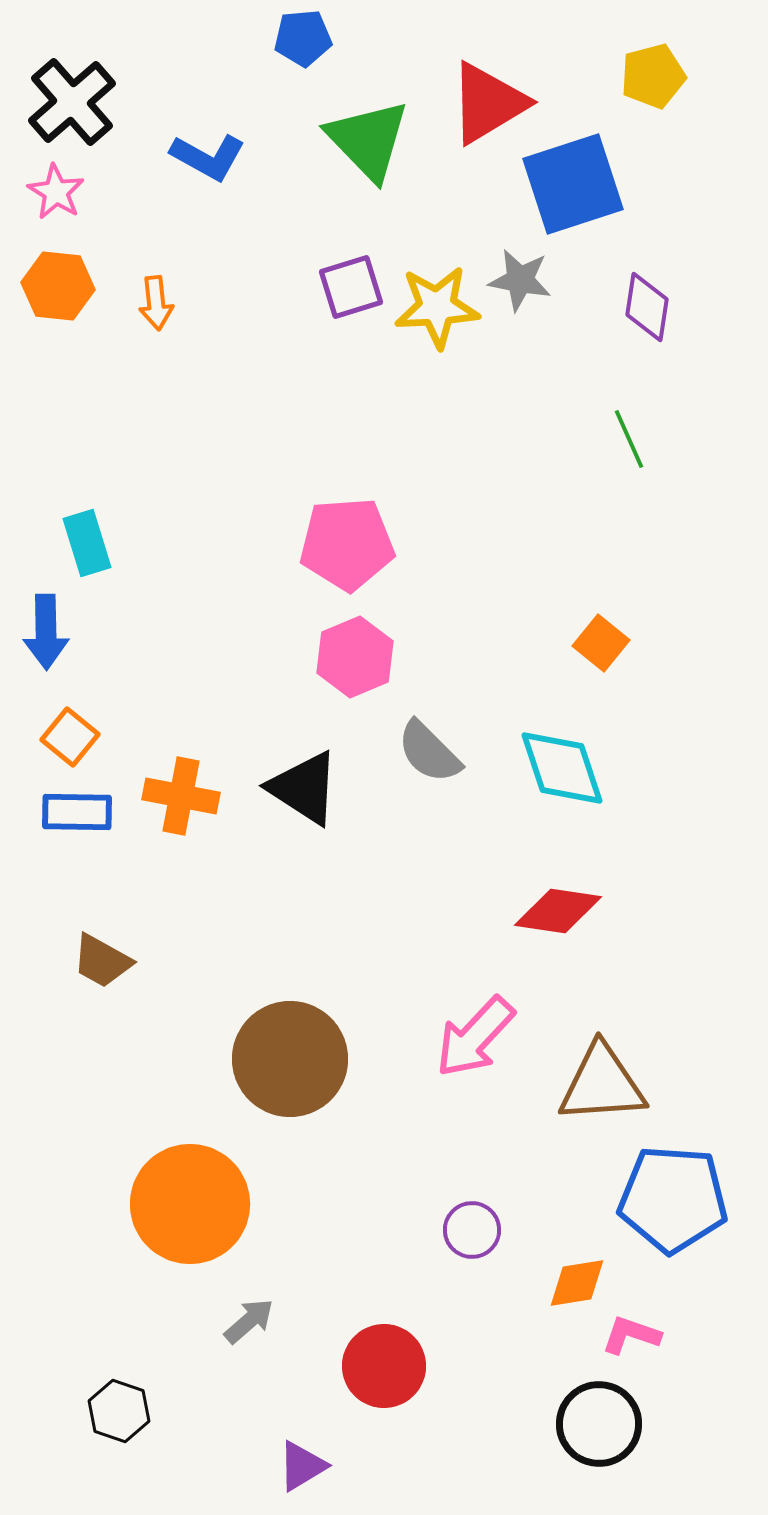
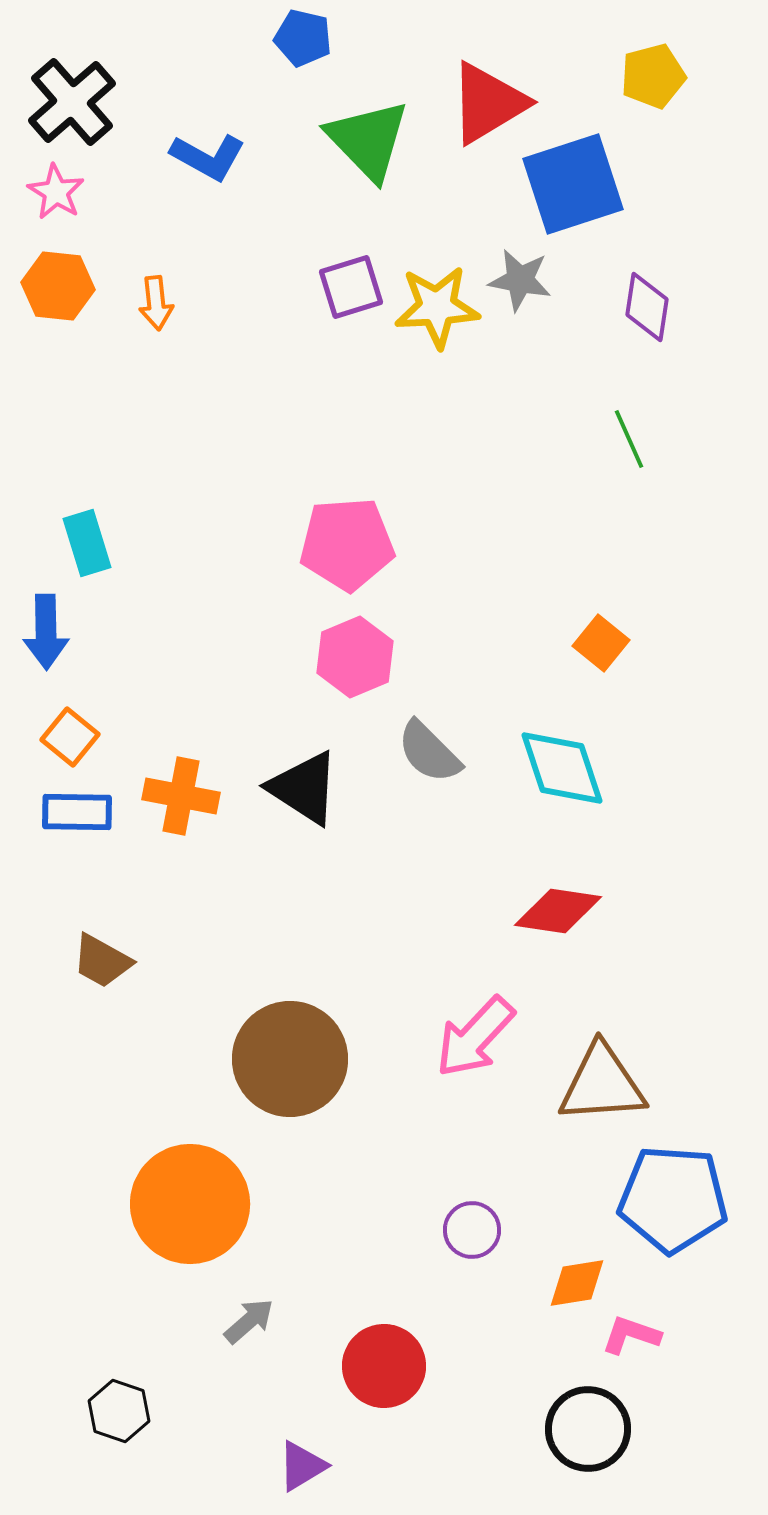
blue pentagon at (303, 38): rotated 18 degrees clockwise
black circle at (599, 1424): moved 11 px left, 5 px down
